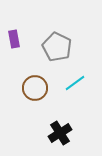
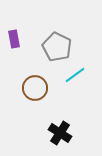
cyan line: moved 8 px up
black cross: rotated 25 degrees counterclockwise
